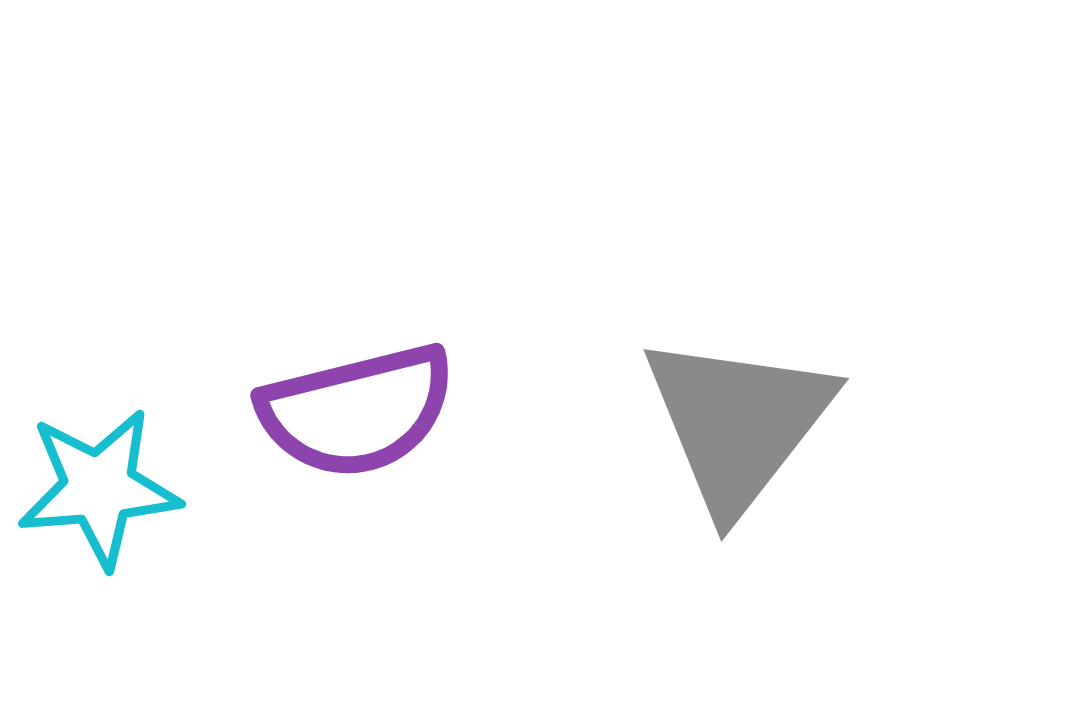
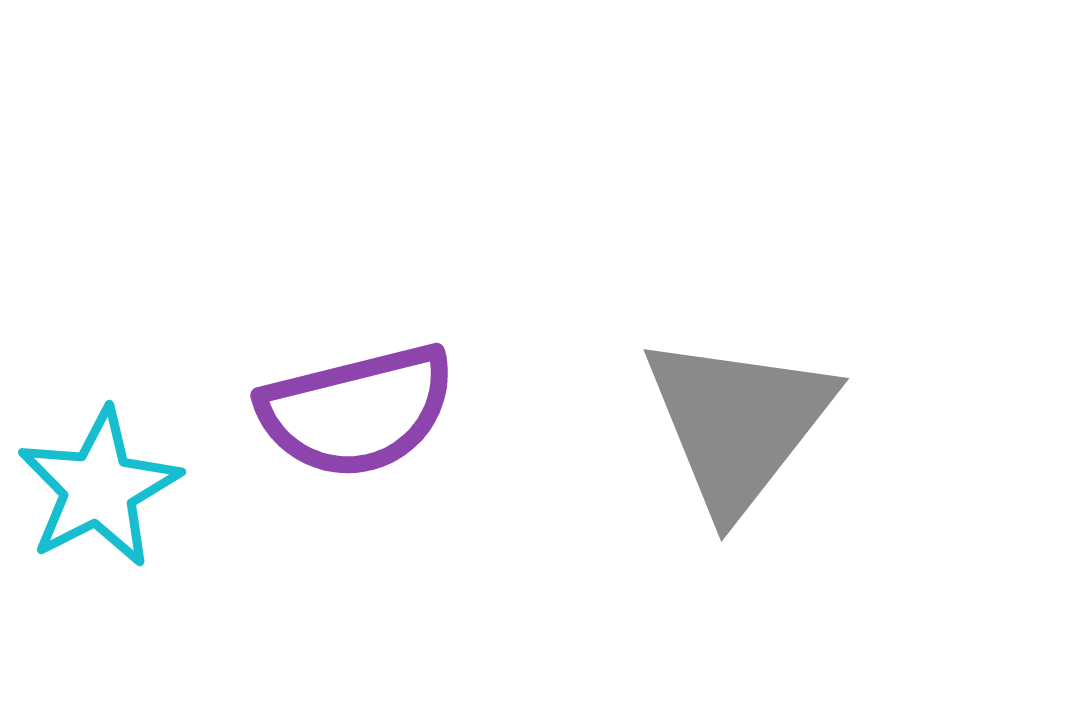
cyan star: rotated 22 degrees counterclockwise
